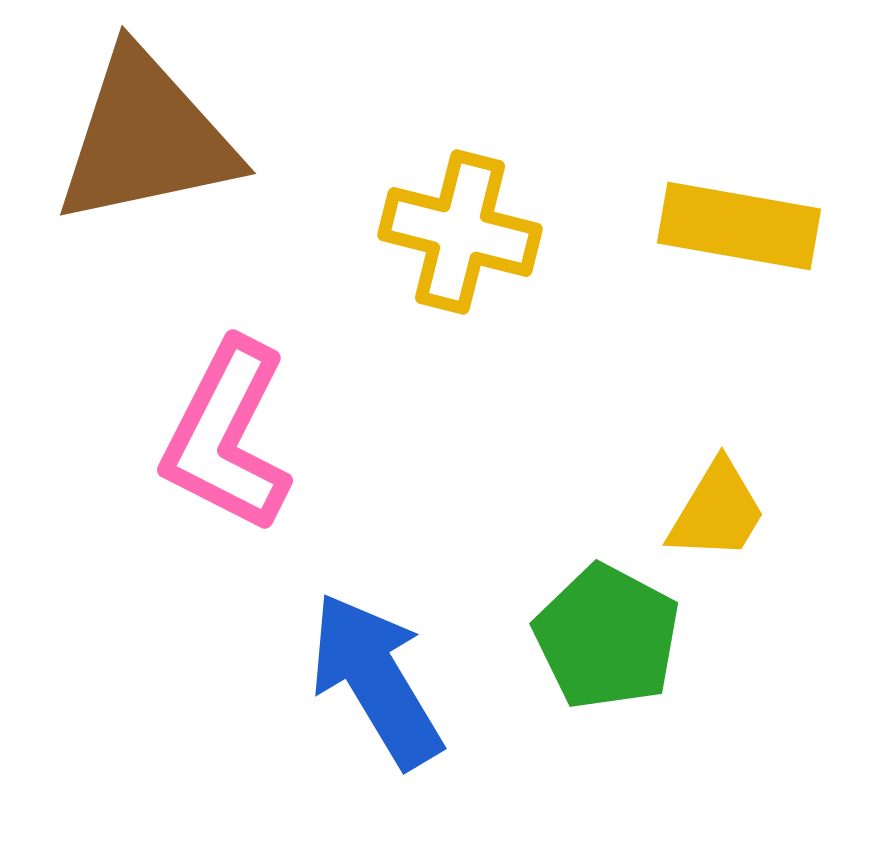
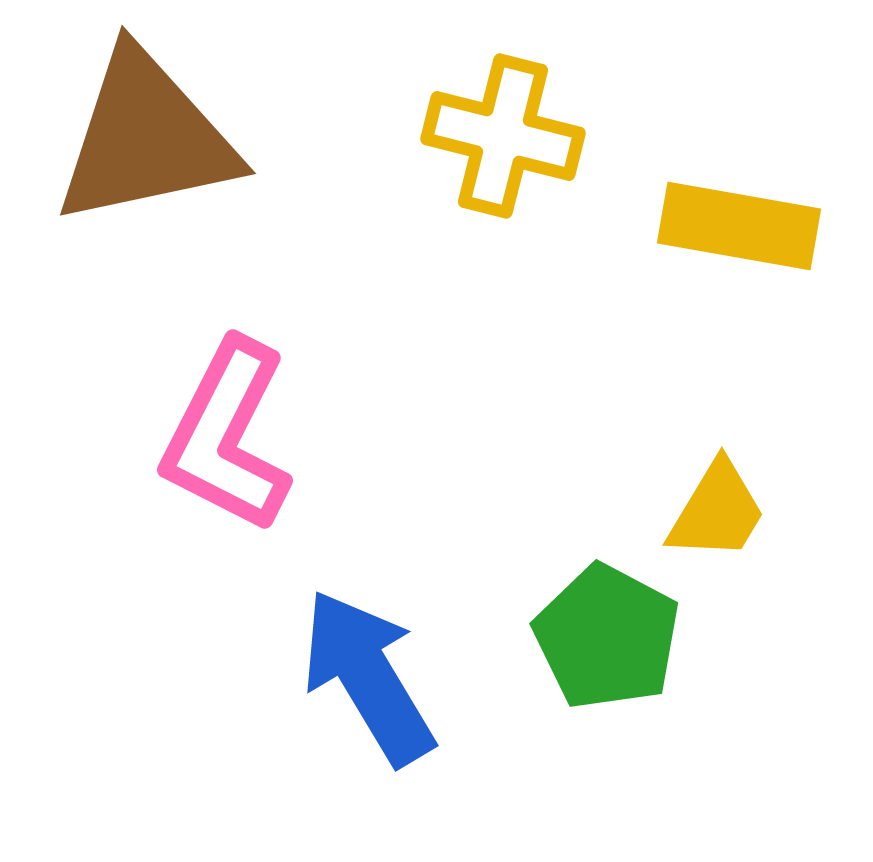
yellow cross: moved 43 px right, 96 px up
blue arrow: moved 8 px left, 3 px up
